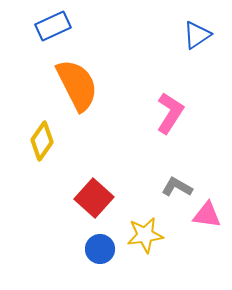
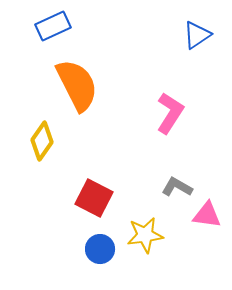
red square: rotated 15 degrees counterclockwise
